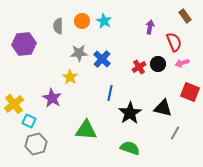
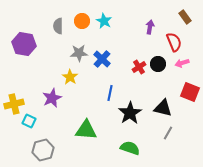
brown rectangle: moved 1 px down
purple hexagon: rotated 15 degrees clockwise
purple star: rotated 18 degrees clockwise
yellow cross: rotated 24 degrees clockwise
gray line: moved 7 px left
gray hexagon: moved 7 px right, 6 px down
